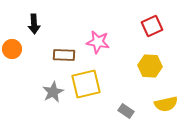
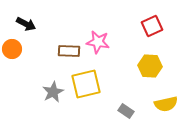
black arrow: moved 8 px left; rotated 60 degrees counterclockwise
brown rectangle: moved 5 px right, 4 px up
